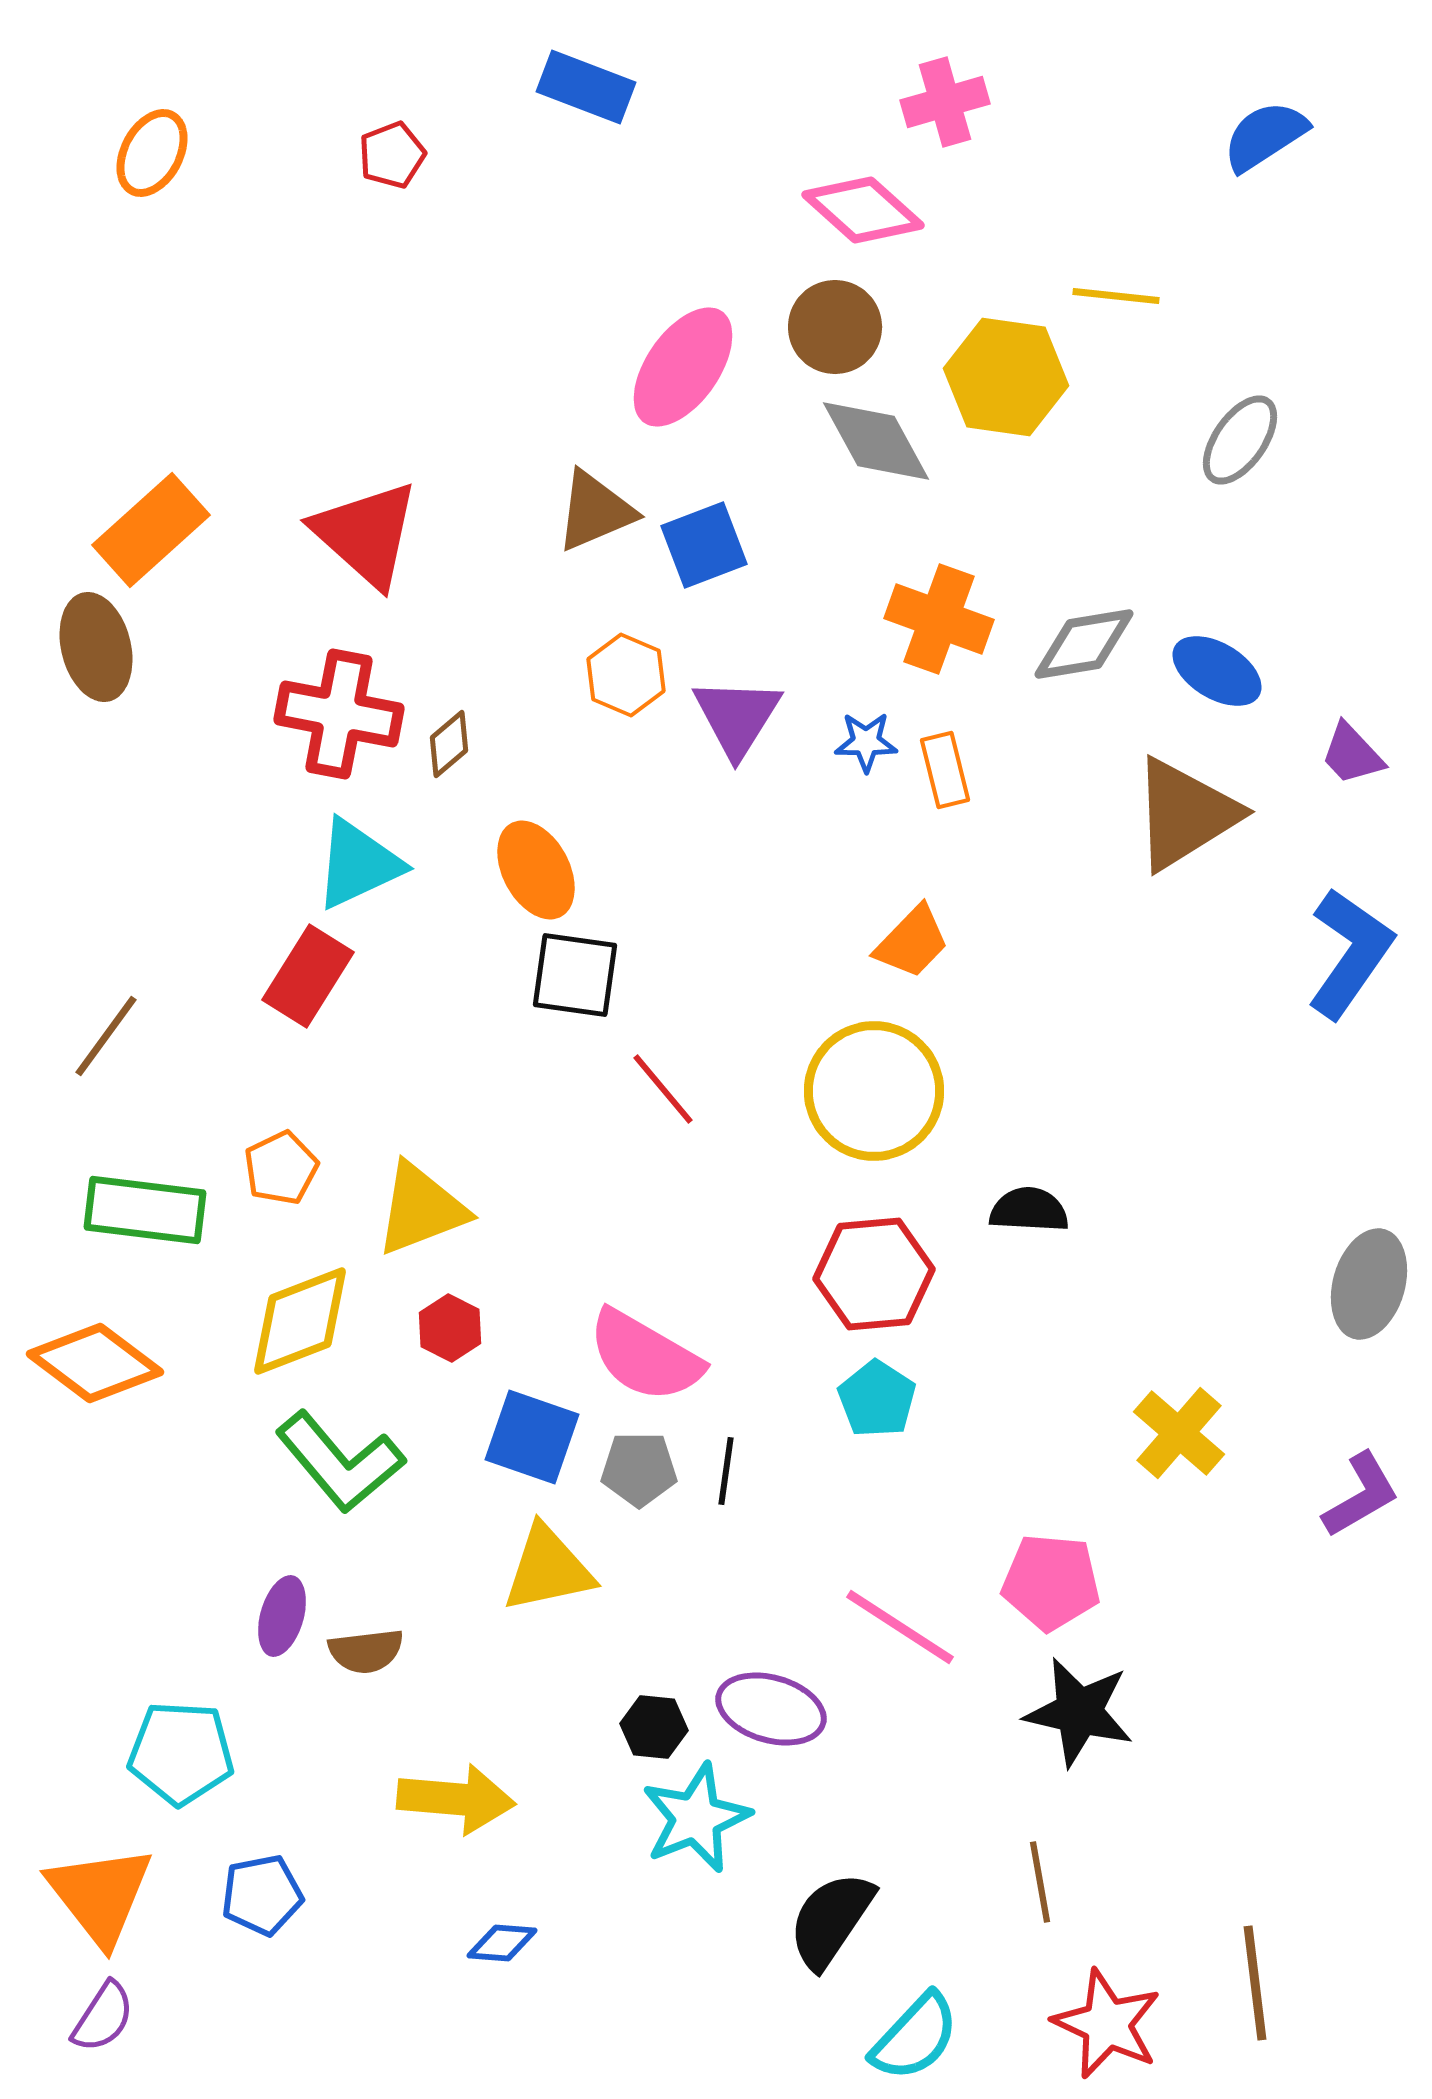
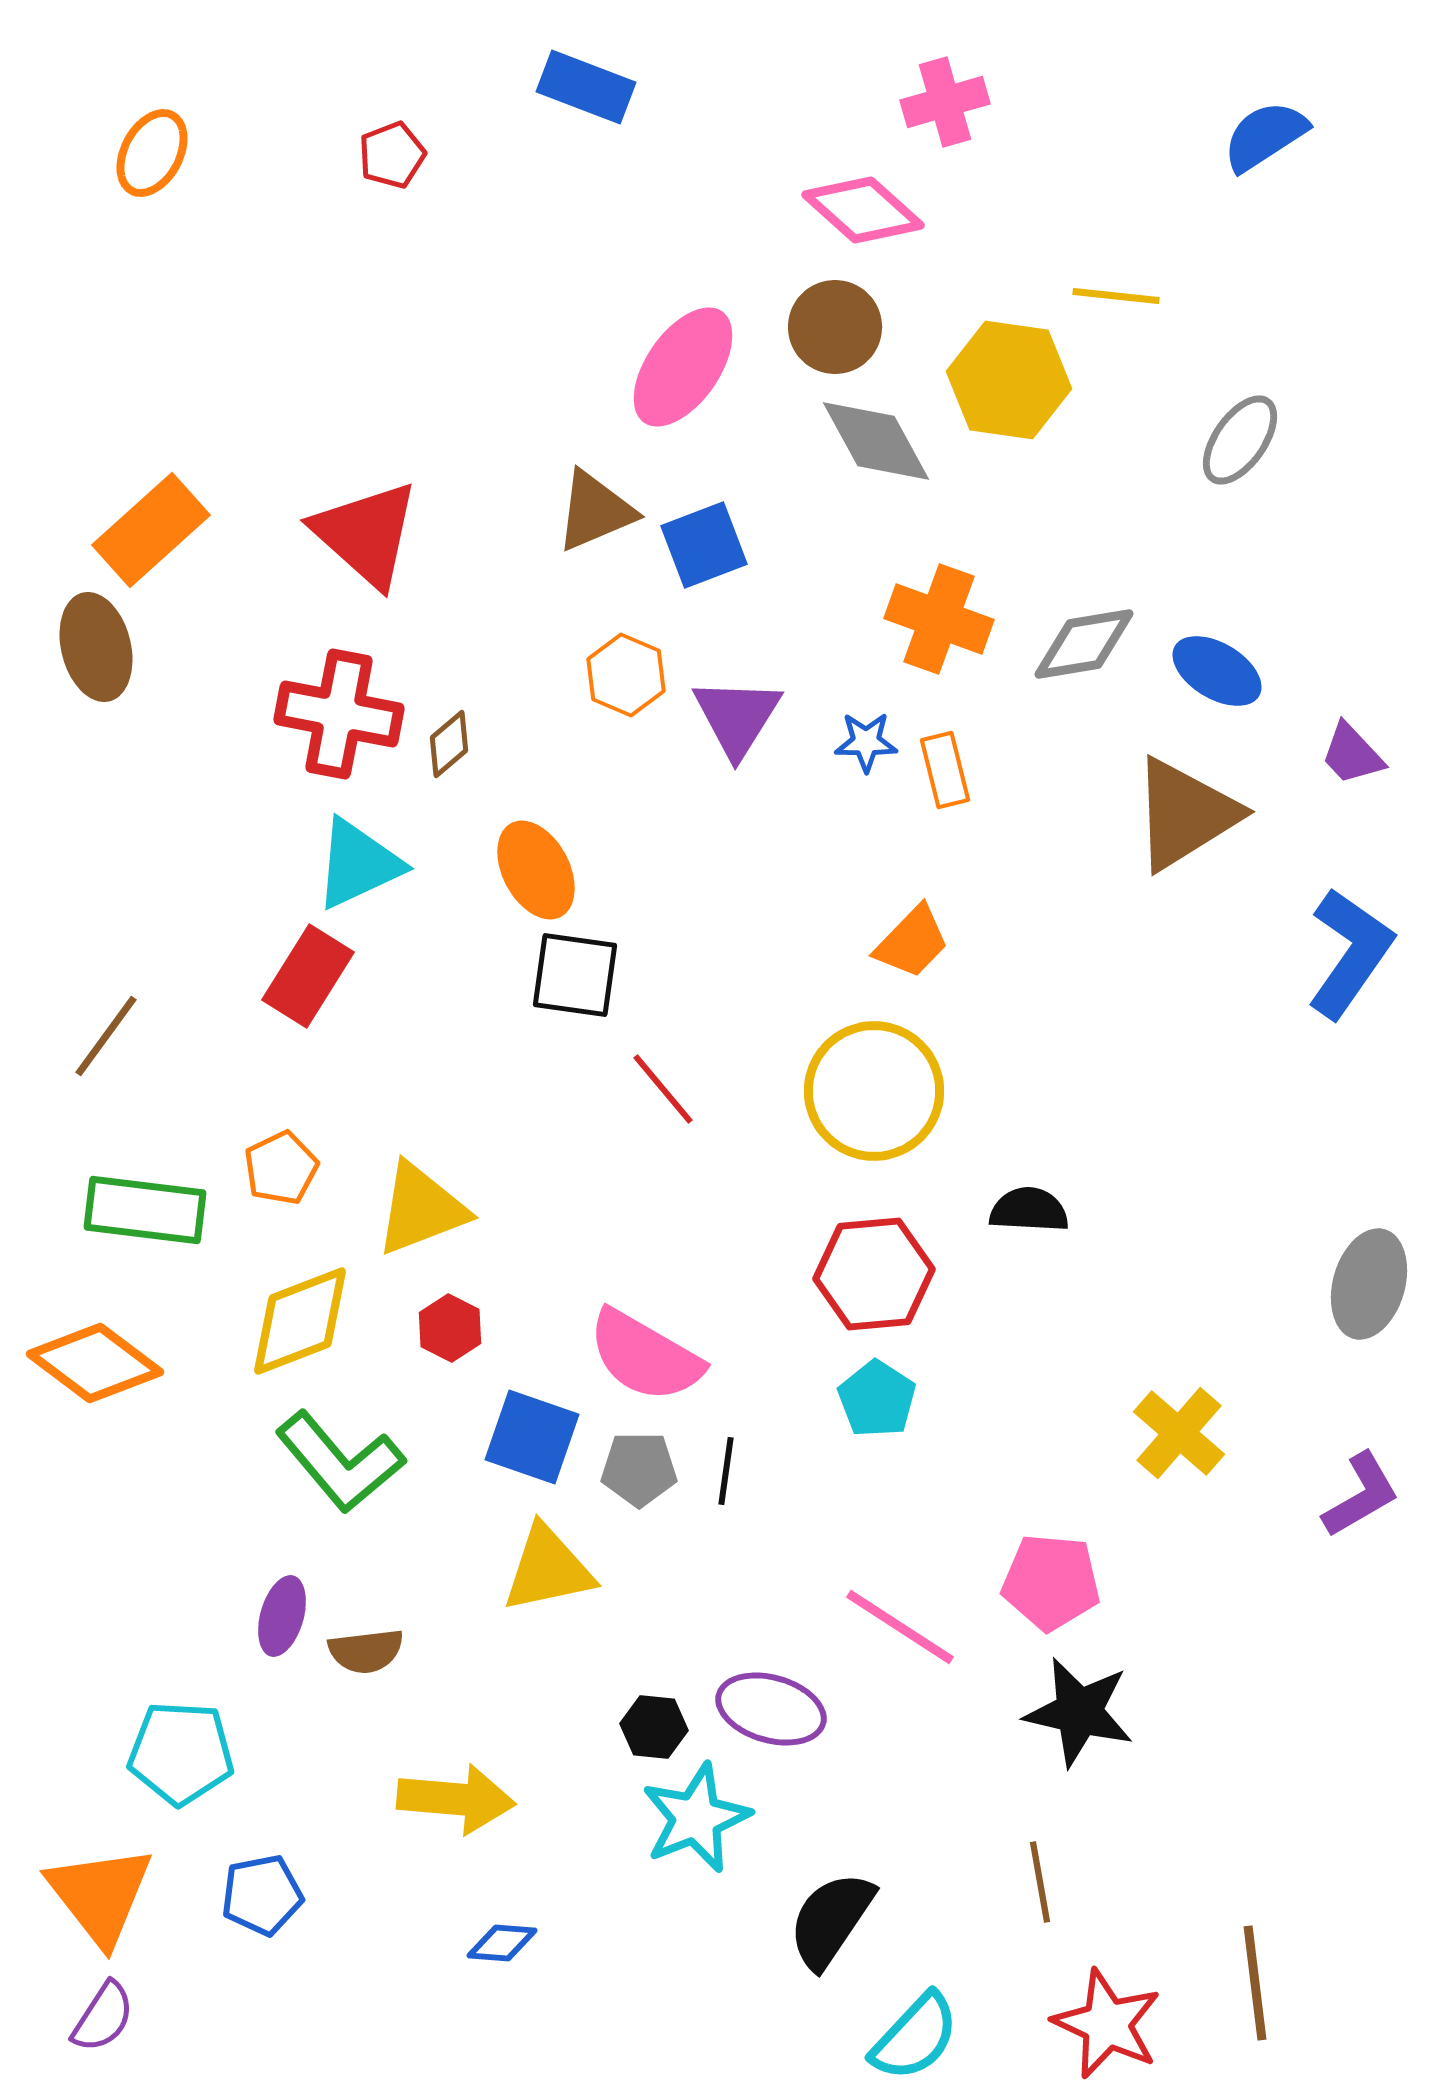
yellow hexagon at (1006, 377): moved 3 px right, 3 px down
